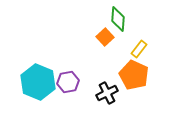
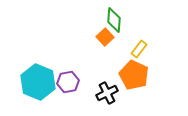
green diamond: moved 4 px left, 1 px down
